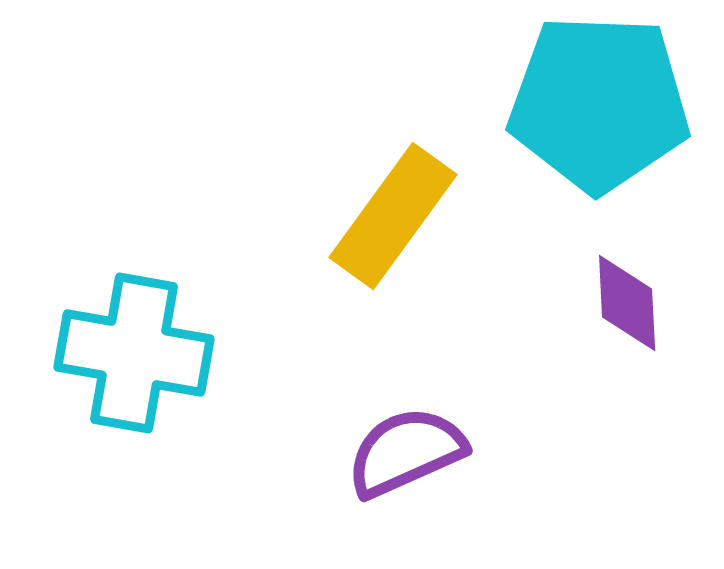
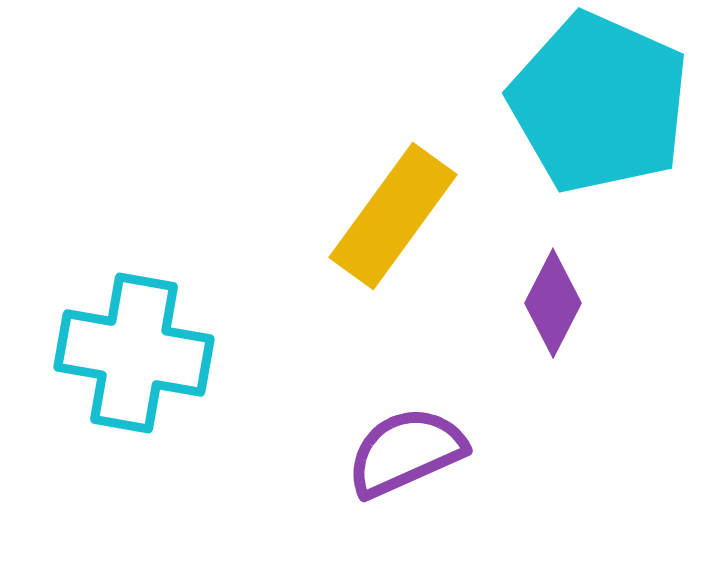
cyan pentagon: rotated 22 degrees clockwise
purple diamond: moved 74 px left; rotated 30 degrees clockwise
